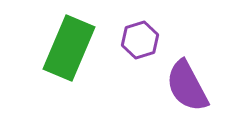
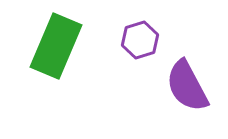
green rectangle: moved 13 px left, 2 px up
